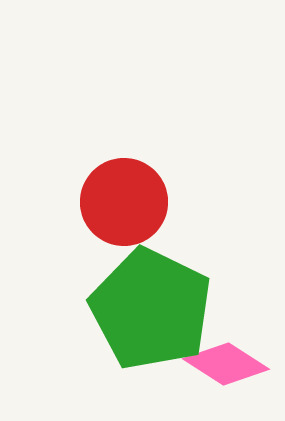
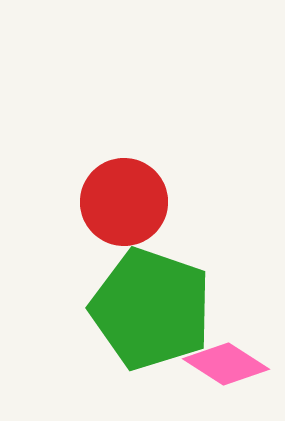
green pentagon: rotated 7 degrees counterclockwise
